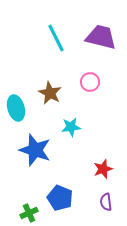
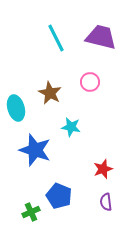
cyan star: rotated 18 degrees clockwise
blue pentagon: moved 1 px left, 2 px up
green cross: moved 2 px right, 1 px up
